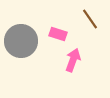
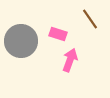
pink arrow: moved 3 px left
